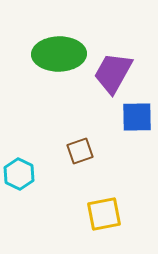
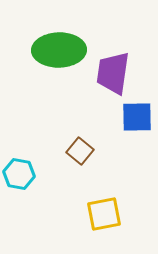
green ellipse: moved 4 px up
purple trapezoid: rotated 21 degrees counterclockwise
brown square: rotated 32 degrees counterclockwise
cyan hexagon: rotated 16 degrees counterclockwise
